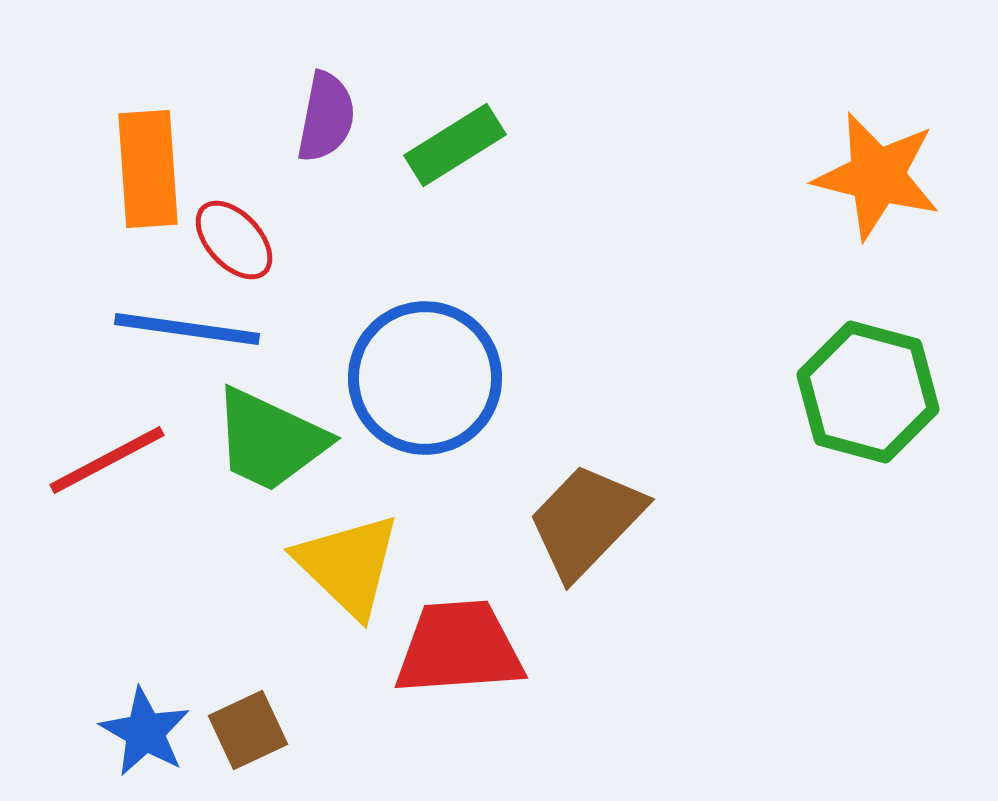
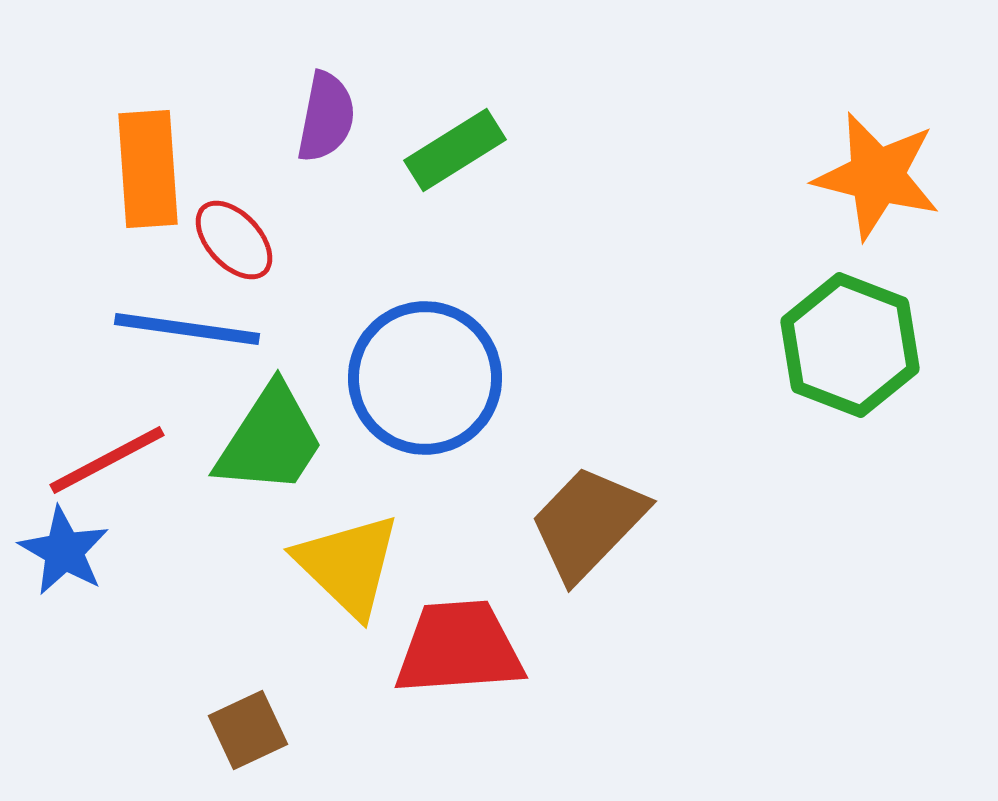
green rectangle: moved 5 px down
green hexagon: moved 18 px left, 47 px up; rotated 6 degrees clockwise
green trapezoid: rotated 82 degrees counterclockwise
brown trapezoid: moved 2 px right, 2 px down
blue star: moved 81 px left, 181 px up
